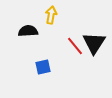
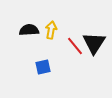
yellow arrow: moved 15 px down
black semicircle: moved 1 px right, 1 px up
